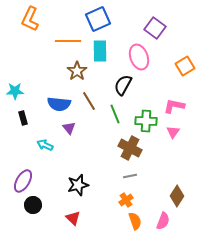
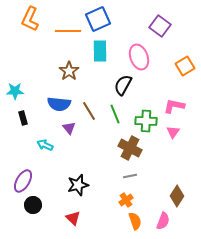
purple square: moved 5 px right, 2 px up
orange line: moved 10 px up
brown star: moved 8 px left
brown line: moved 10 px down
